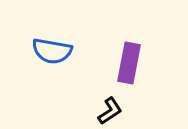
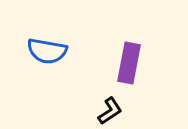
blue semicircle: moved 5 px left
